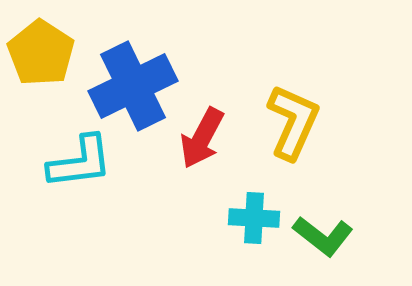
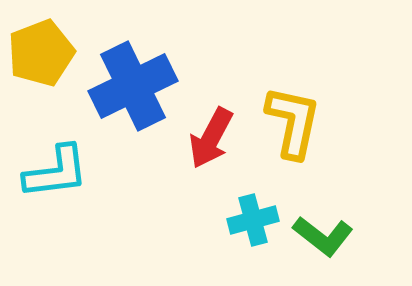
yellow pentagon: rotated 18 degrees clockwise
yellow L-shape: rotated 12 degrees counterclockwise
red arrow: moved 9 px right
cyan L-shape: moved 24 px left, 10 px down
cyan cross: moved 1 px left, 2 px down; rotated 18 degrees counterclockwise
